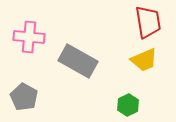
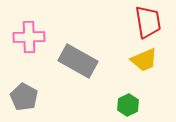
pink cross: rotated 8 degrees counterclockwise
